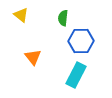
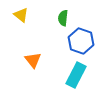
blue hexagon: rotated 20 degrees clockwise
orange triangle: moved 3 px down
